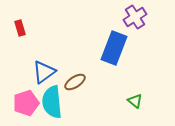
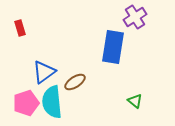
blue rectangle: moved 1 px left, 1 px up; rotated 12 degrees counterclockwise
